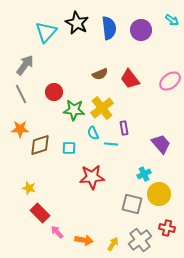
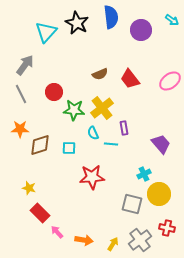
blue semicircle: moved 2 px right, 11 px up
